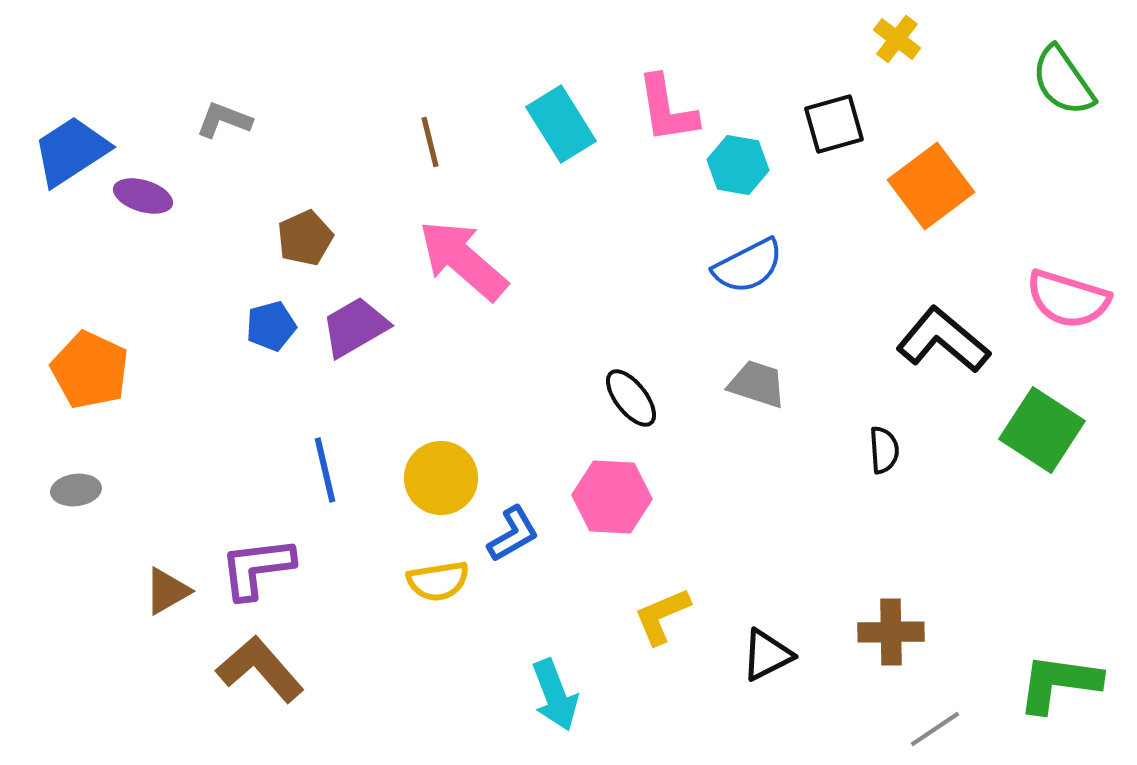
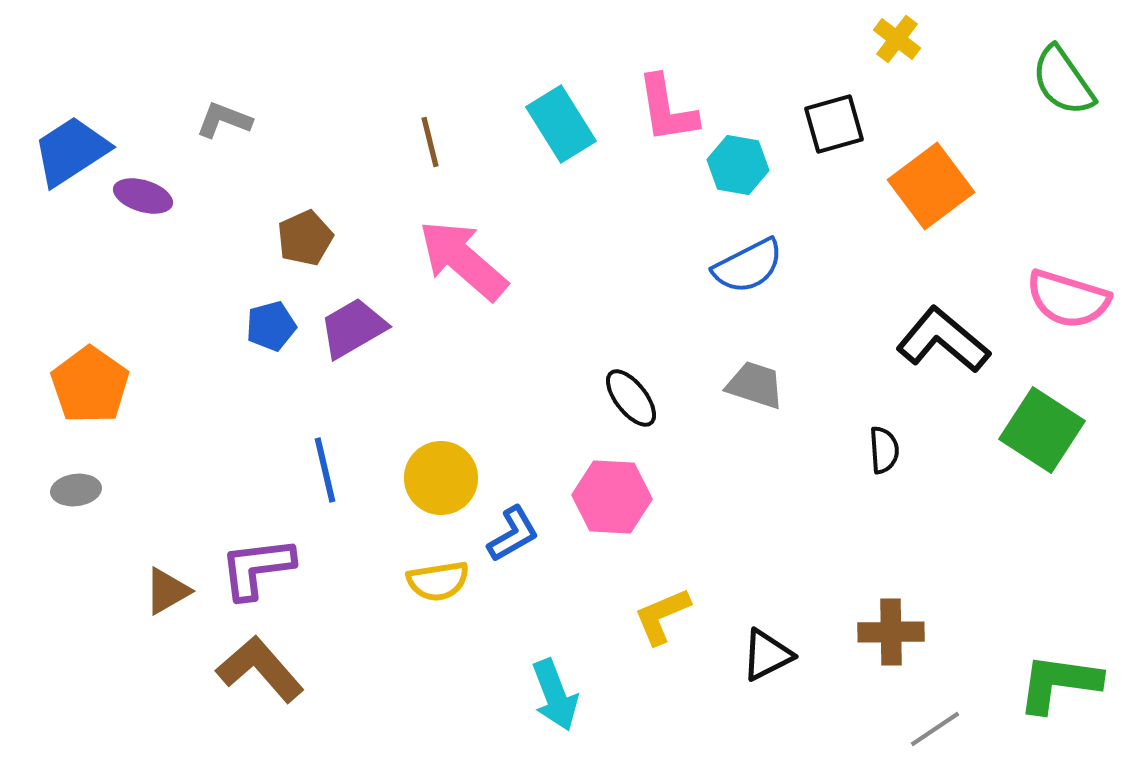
purple trapezoid: moved 2 px left, 1 px down
orange pentagon: moved 15 px down; rotated 10 degrees clockwise
gray trapezoid: moved 2 px left, 1 px down
